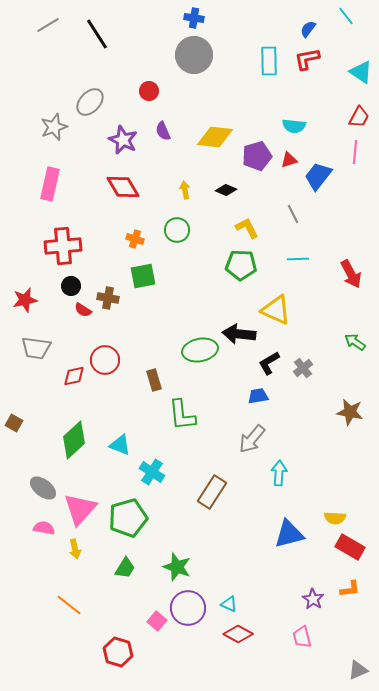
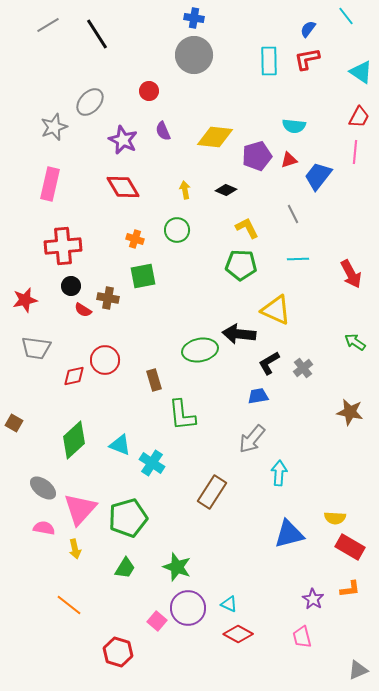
cyan cross at (152, 472): moved 9 px up
